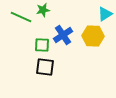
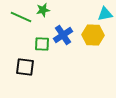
cyan triangle: rotated 21 degrees clockwise
yellow hexagon: moved 1 px up
green square: moved 1 px up
black square: moved 20 px left
